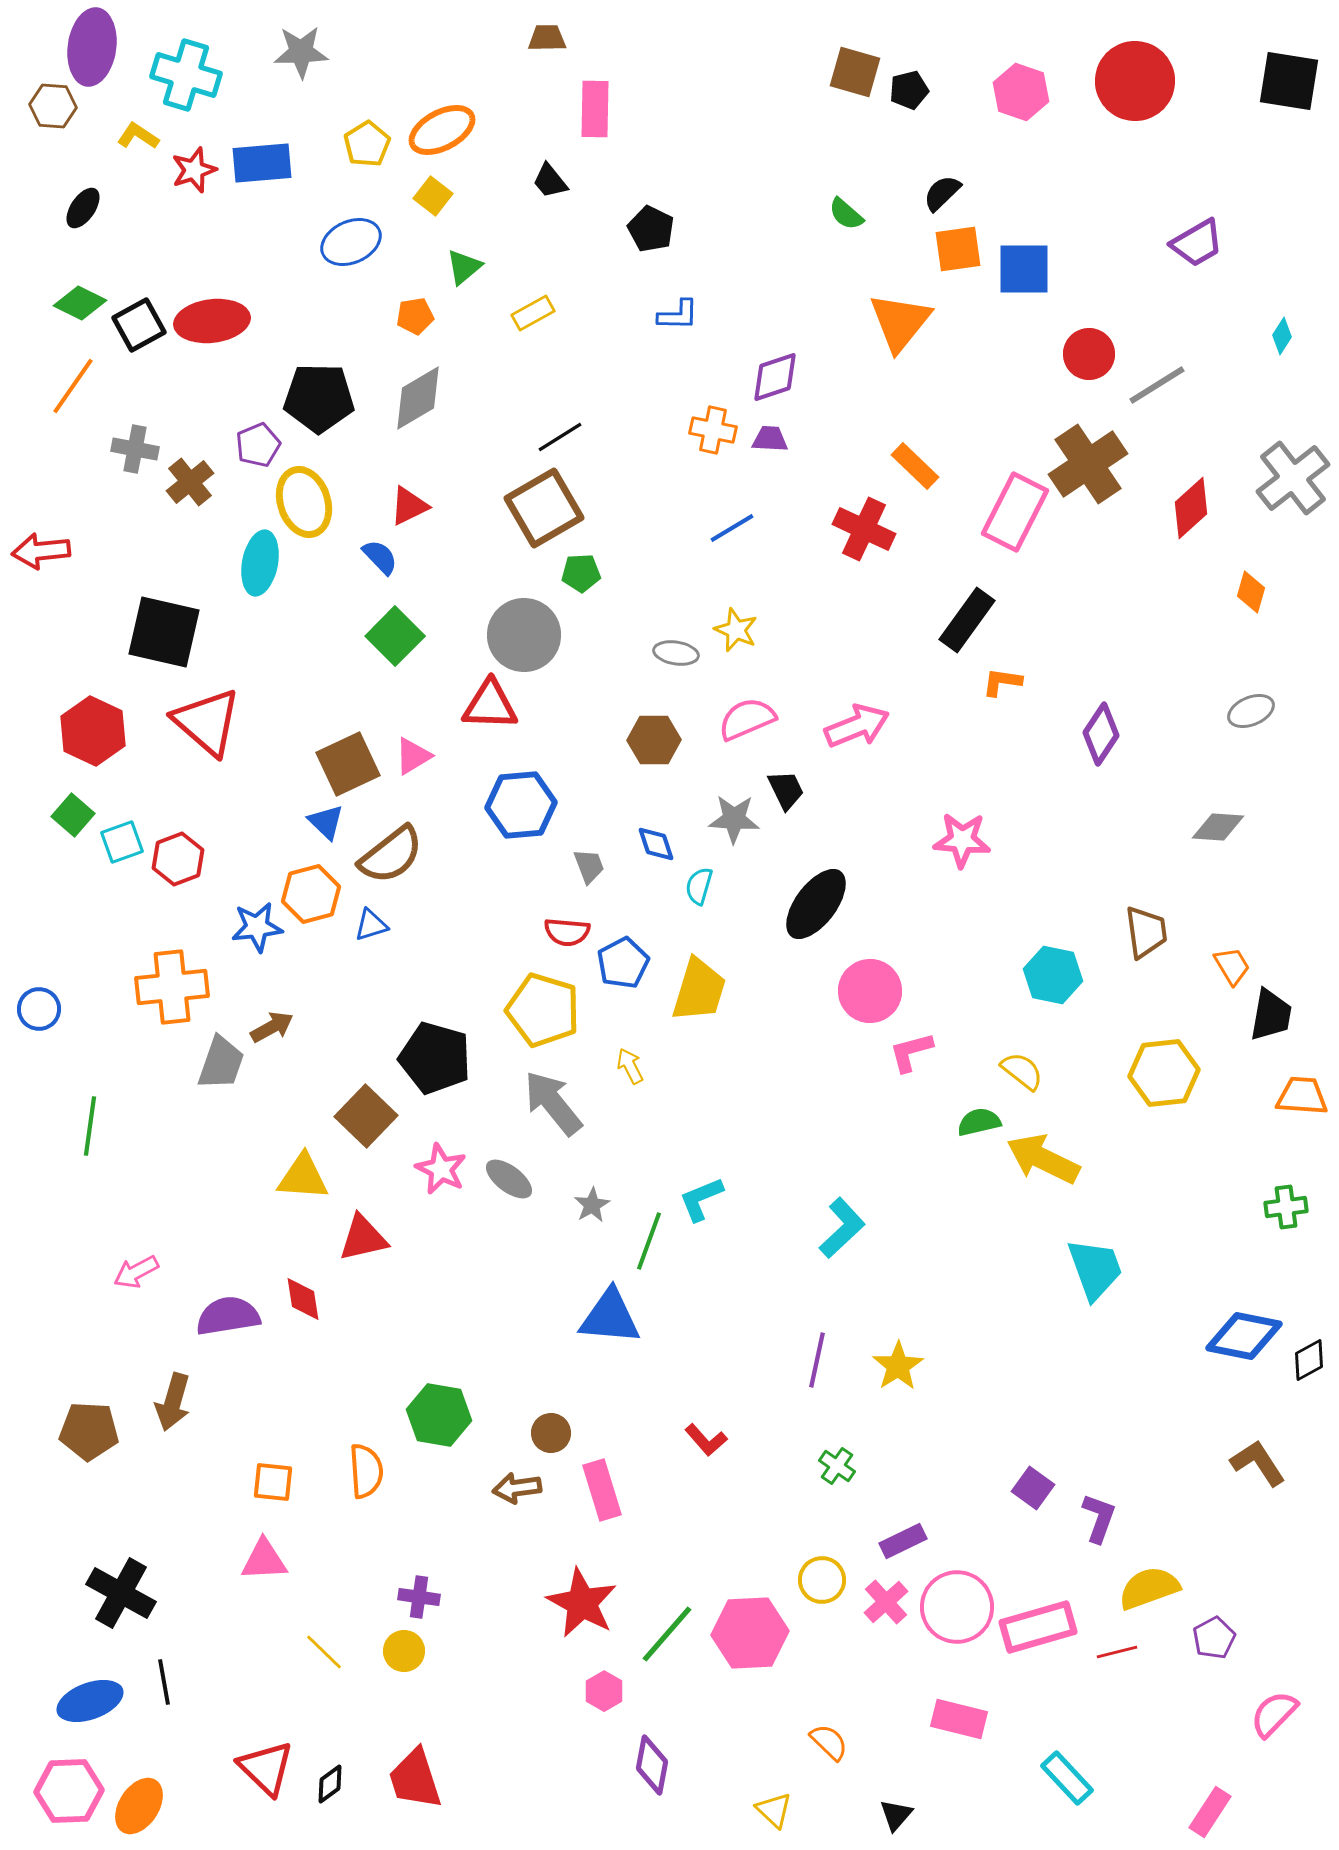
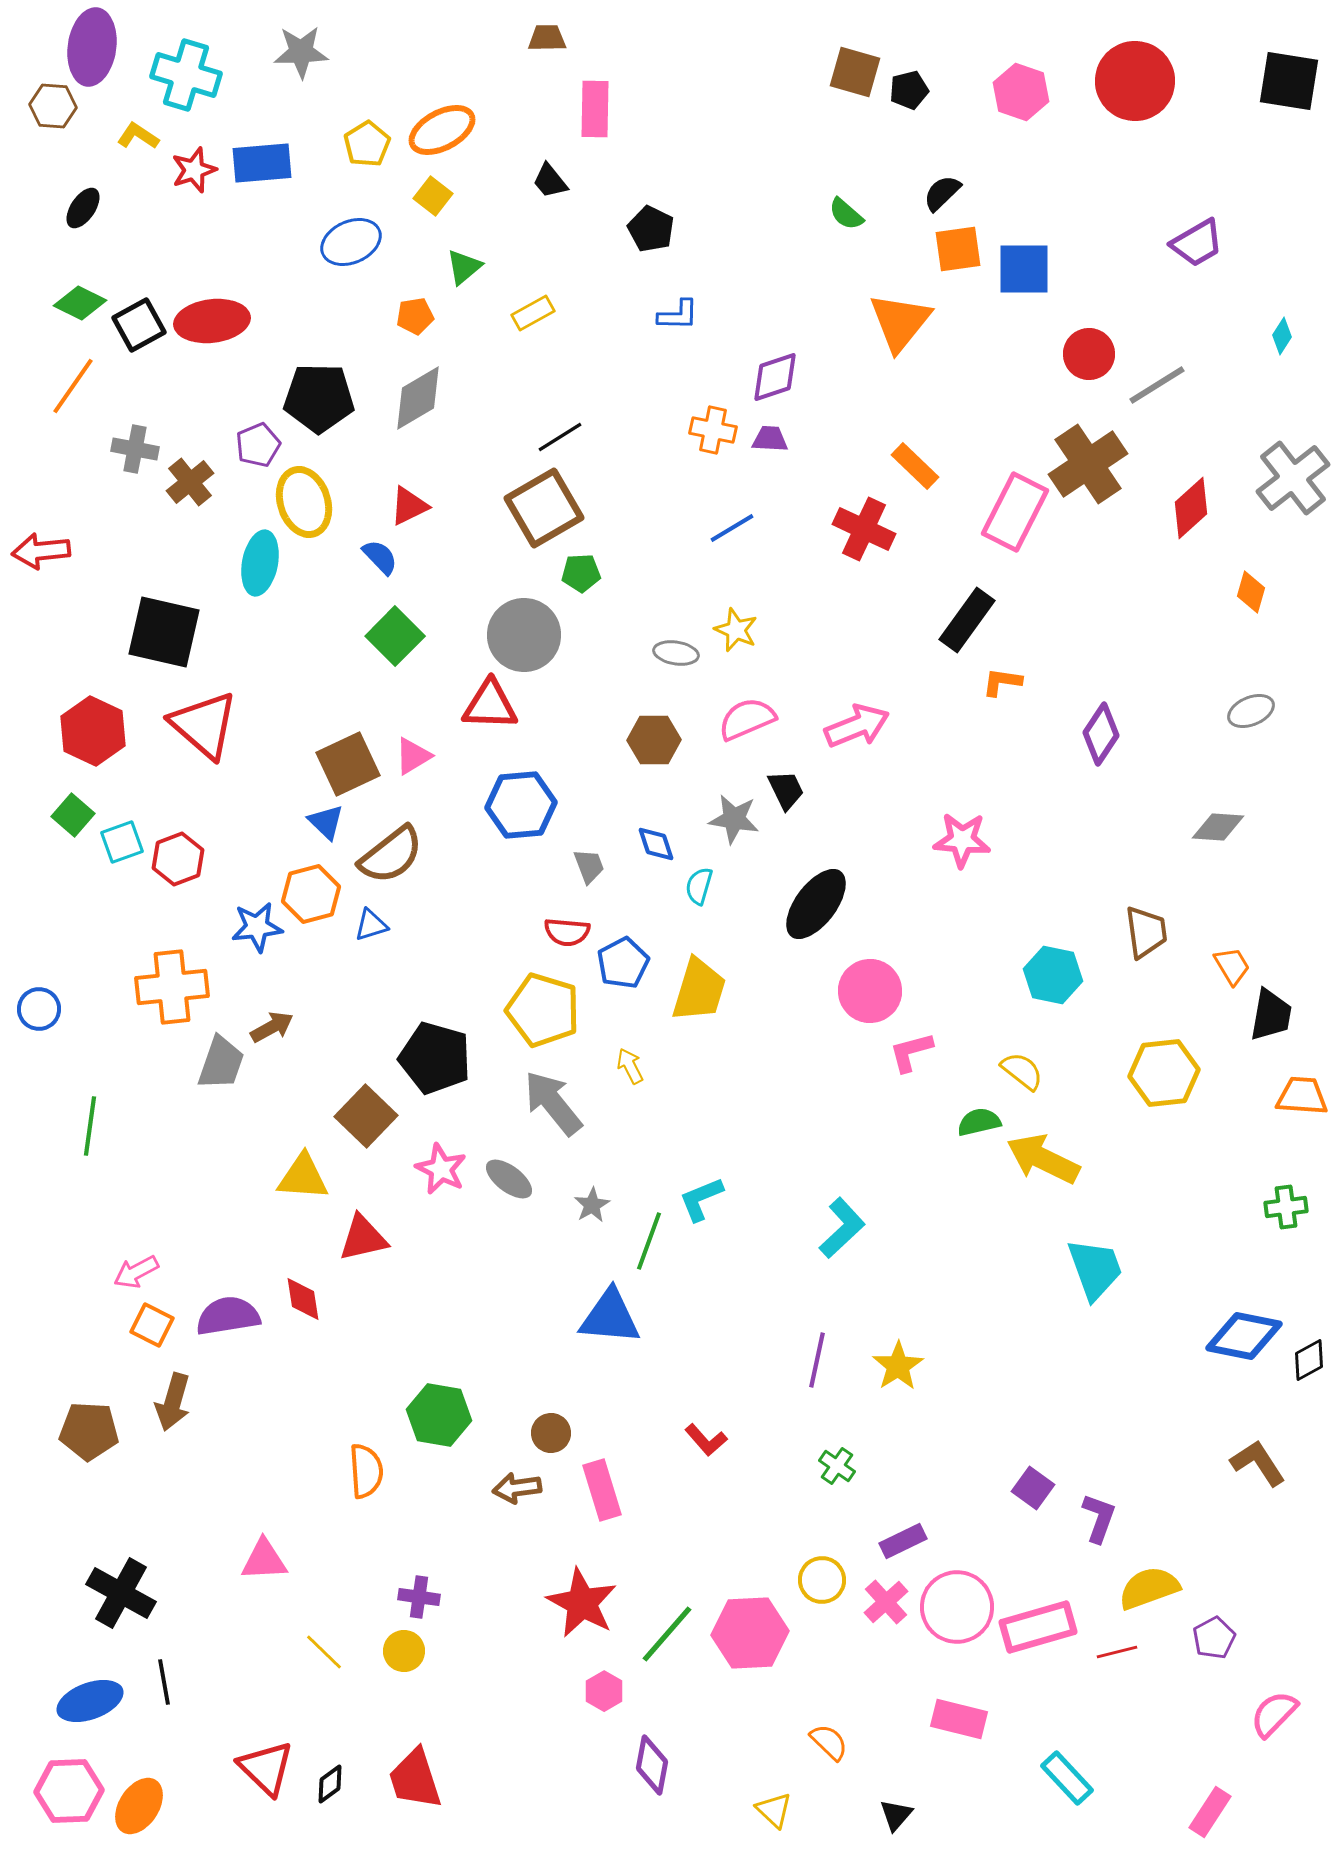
red triangle at (207, 722): moved 3 px left, 3 px down
gray star at (734, 819): rotated 6 degrees clockwise
orange square at (273, 1482): moved 121 px left, 157 px up; rotated 21 degrees clockwise
